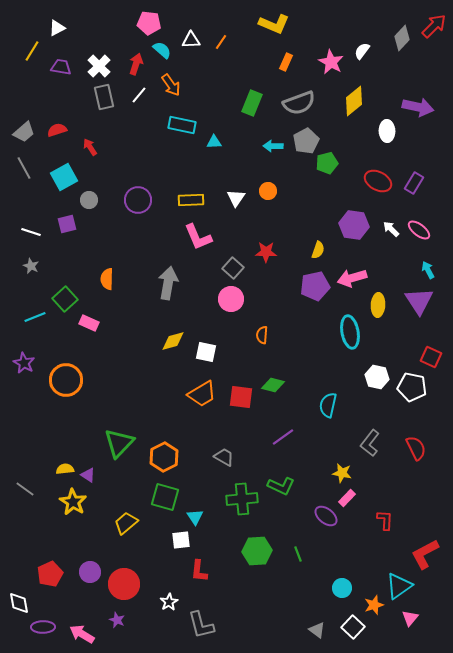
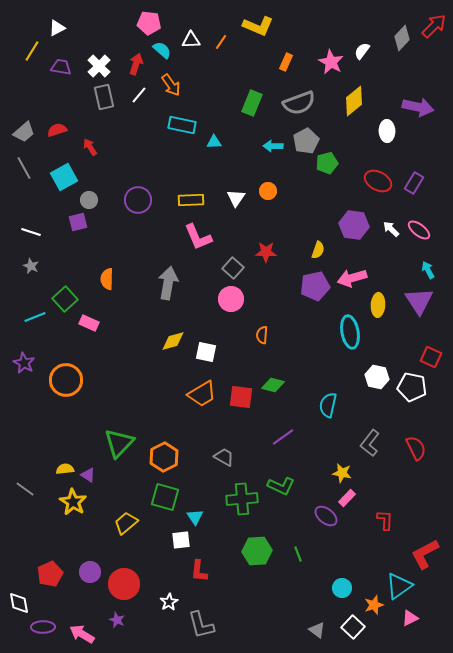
yellow L-shape at (274, 24): moved 16 px left, 2 px down
purple square at (67, 224): moved 11 px right, 2 px up
pink triangle at (410, 618): rotated 24 degrees clockwise
